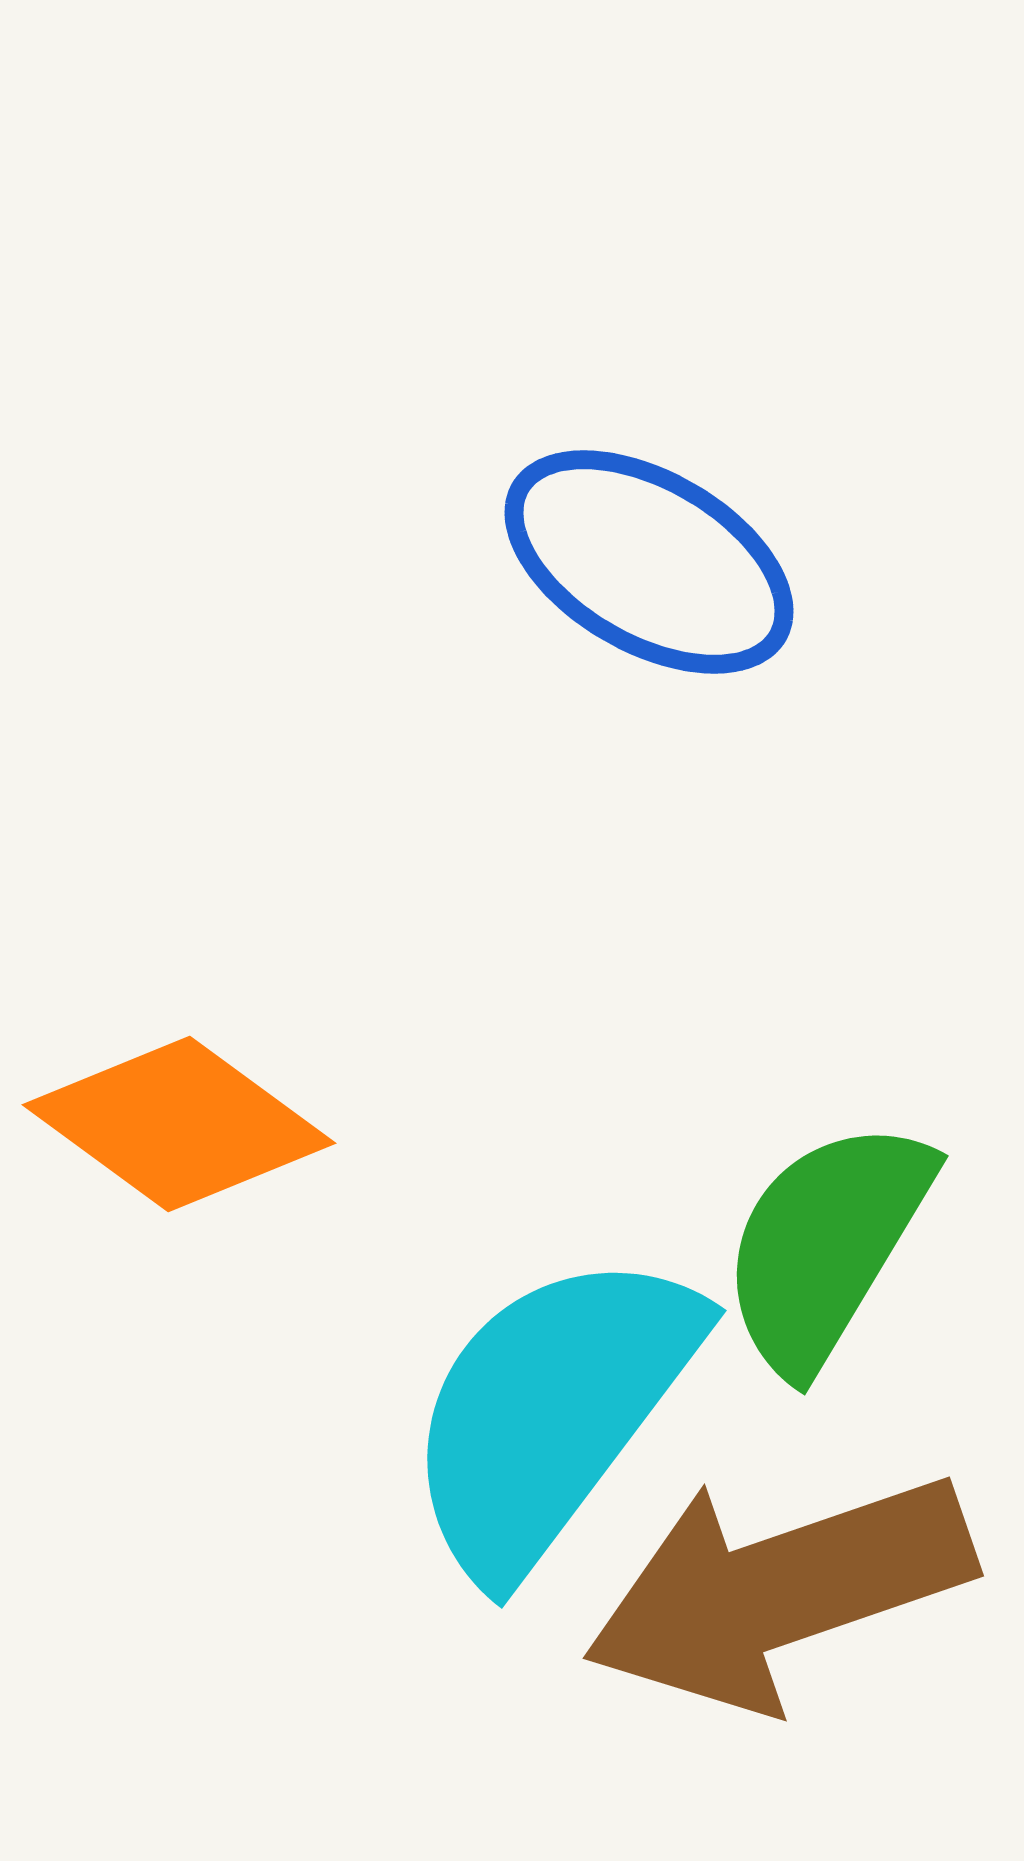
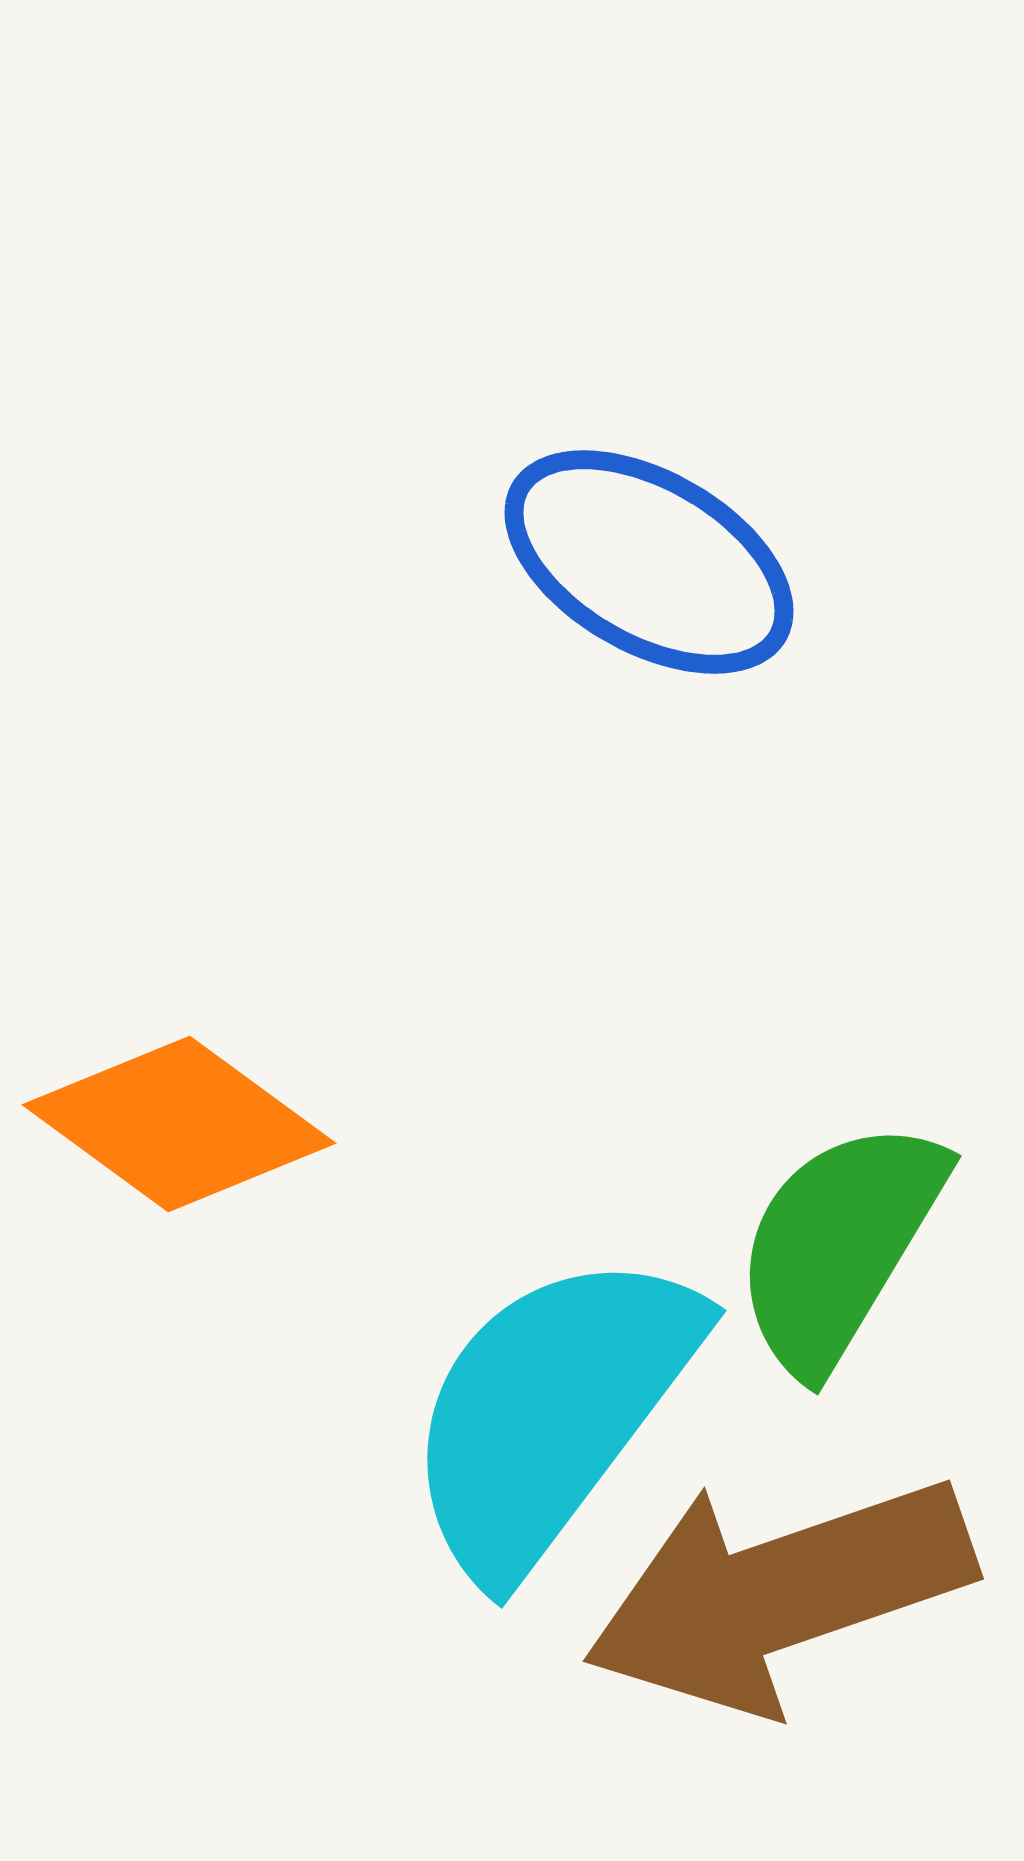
green semicircle: moved 13 px right
brown arrow: moved 3 px down
